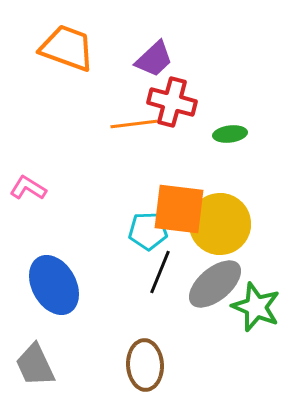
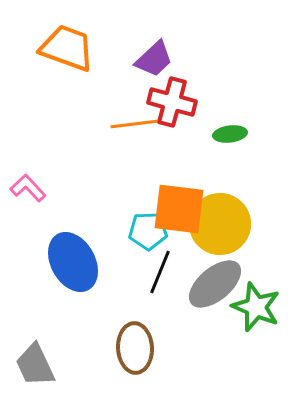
pink L-shape: rotated 15 degrees clockwise
blue ellipse: moved 19 px right, 23 px up
brown ellipse: moved 10 px left, 17 px up
